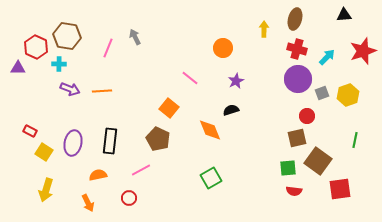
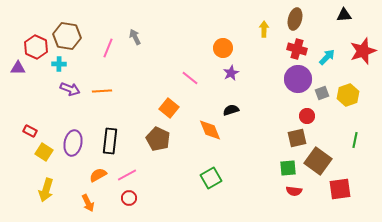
purple star at (236, 81): moved 5 px left, 8 px up
pink line at (141, 170): moved 14 px left, 5 px down
orange semicircle at (98, 175): rotated 18 degrees counterclockwise
